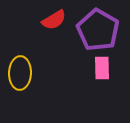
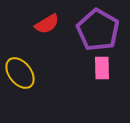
red semicircle: moved 7 px left, 4 px down
yellow ellipse: rotated 40 degrees counterclockwise
